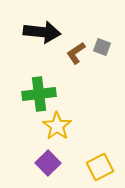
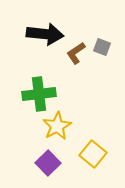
black arrow: moved 3 px right, 2 px down
yellow star: rotated 8 degrees clockwise
yellow square: moved 7 px left, 13 px up; rotated 24 degrees counterclockwise
